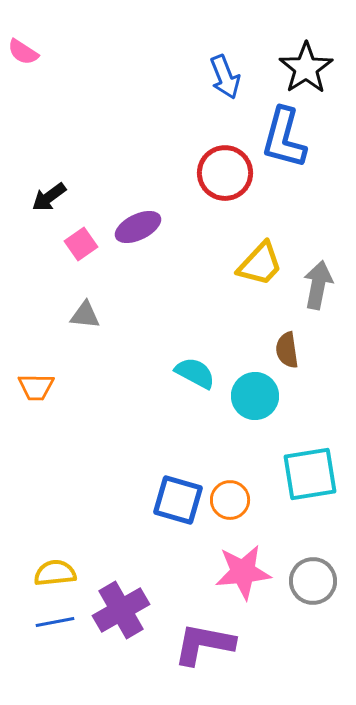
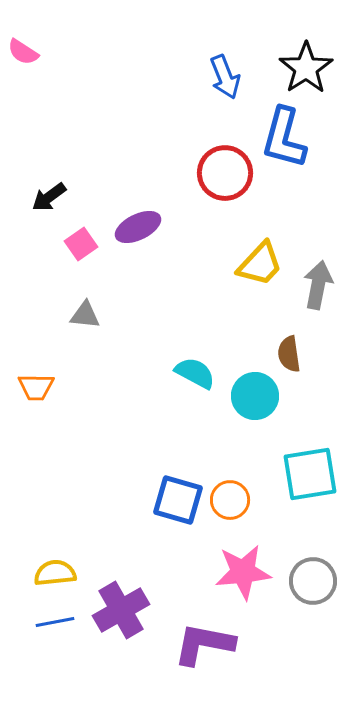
brown semicircle: moved 2 px right, 4 px down
